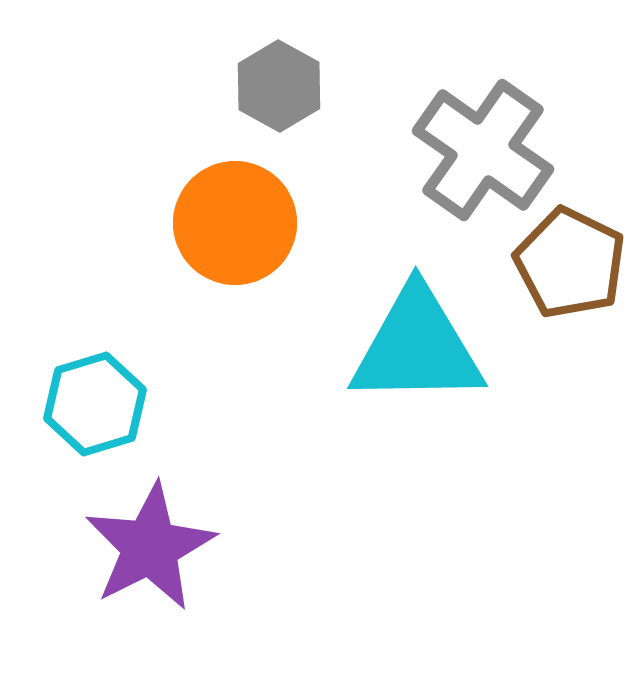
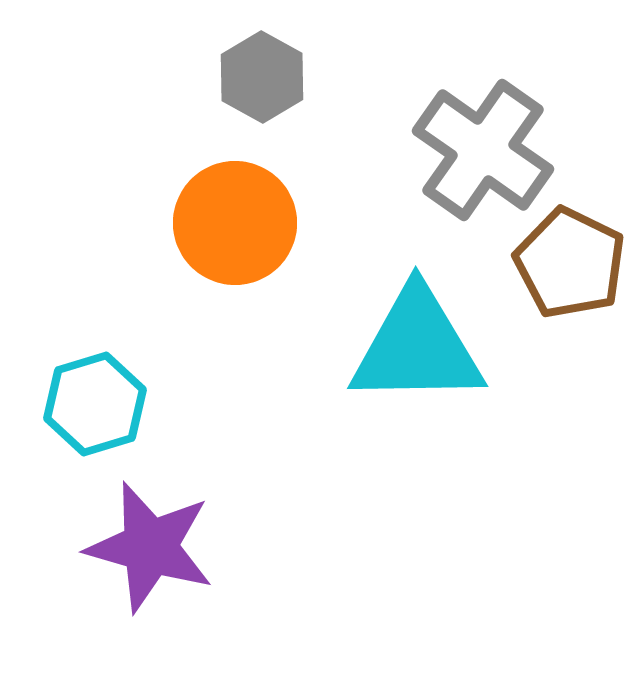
gray hexagon: moved 17 px left, 9 px up
purple star: rotated 29 degrees counterclockwise
